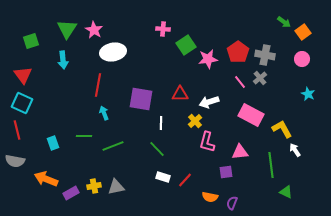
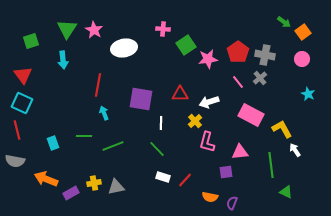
white ellipse at (113, 52): moved 11 px right, 4 px up
pink line at (240, 82): moved 2 px left
yellow cross at (94, 186): moved 3 px up
